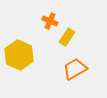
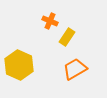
yellow hexagon: moved 10 px down
